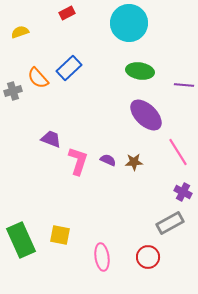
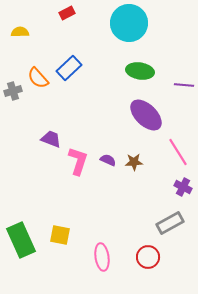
yellow semicircle: rotated 18 degrees clockwise
purple cross: moved 5 px up
